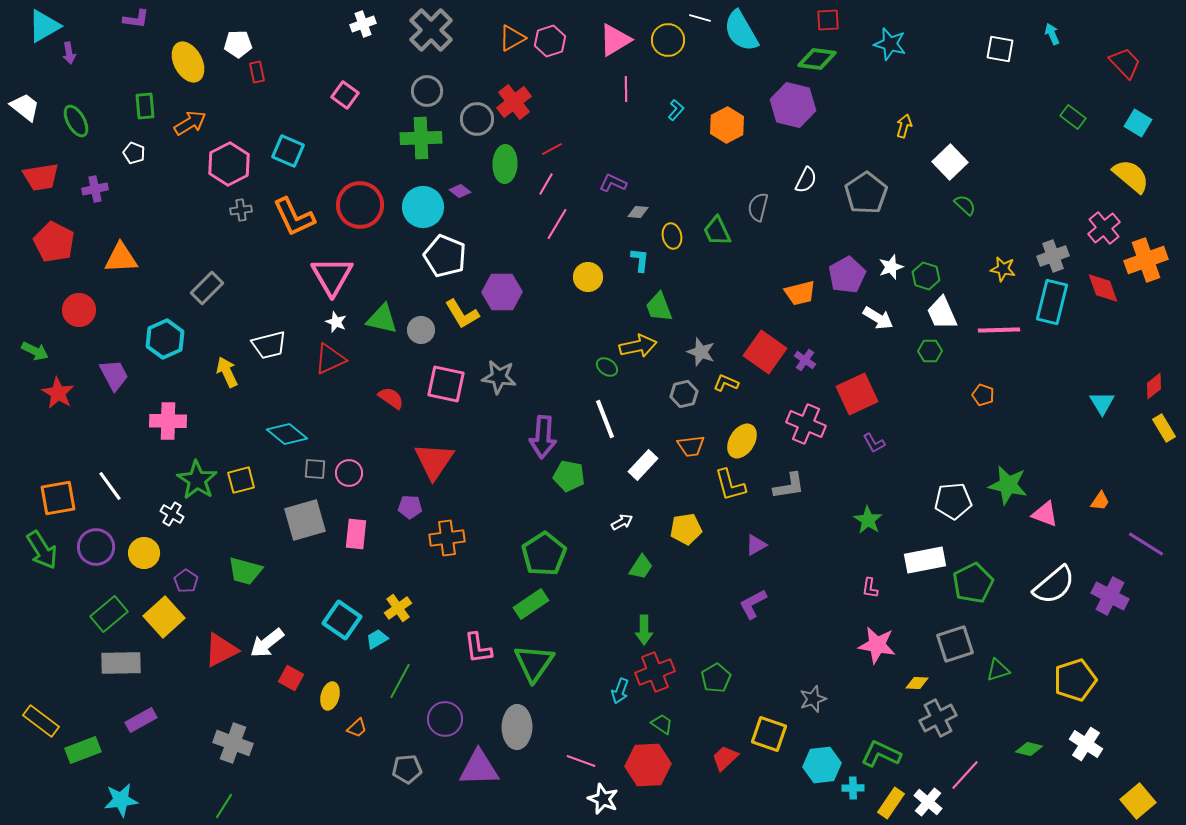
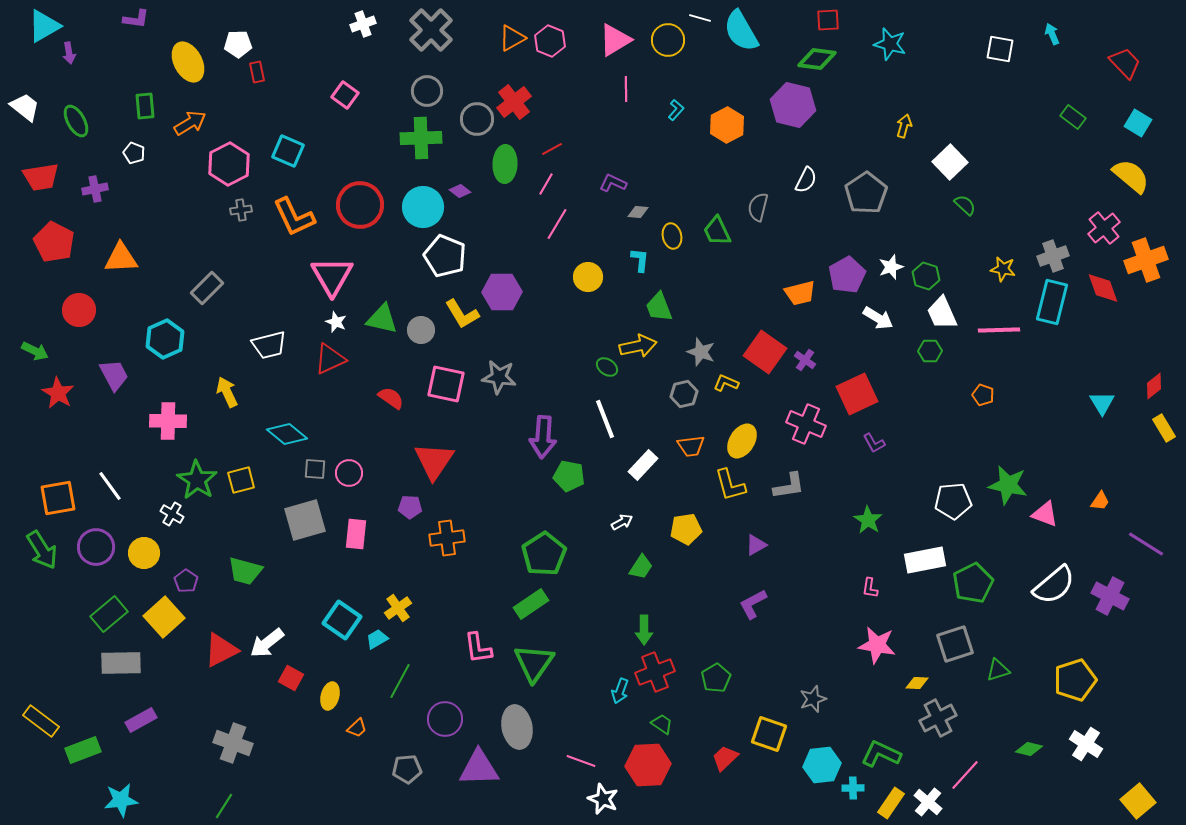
pink hexagon at (550, 41): rotated 20 degrees counterclockwise
yellow arrow at (227, 372): moved 20 px down
gray ellipse at (517, 727): rotated 12 degrees counterclockwise
